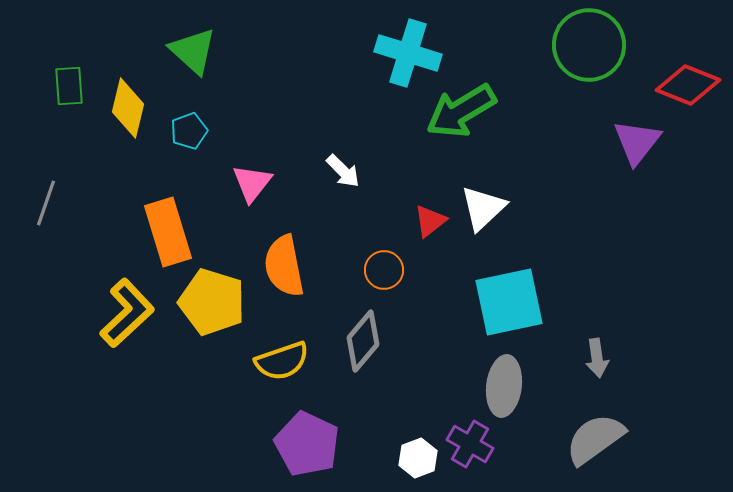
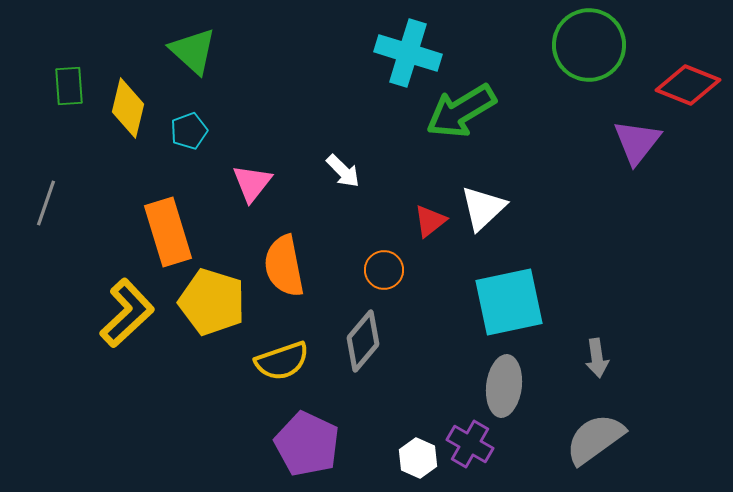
white hexagon: rotated 15 degrees counterclockwise
